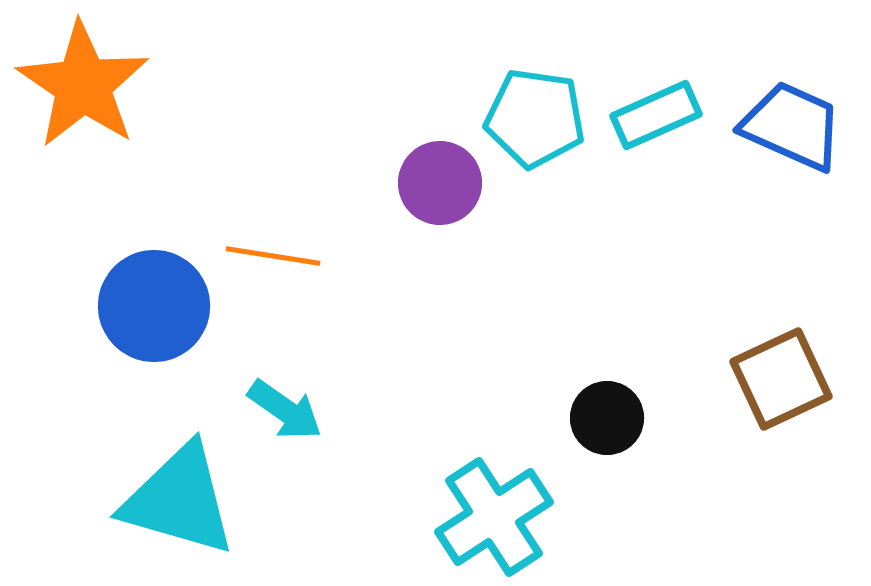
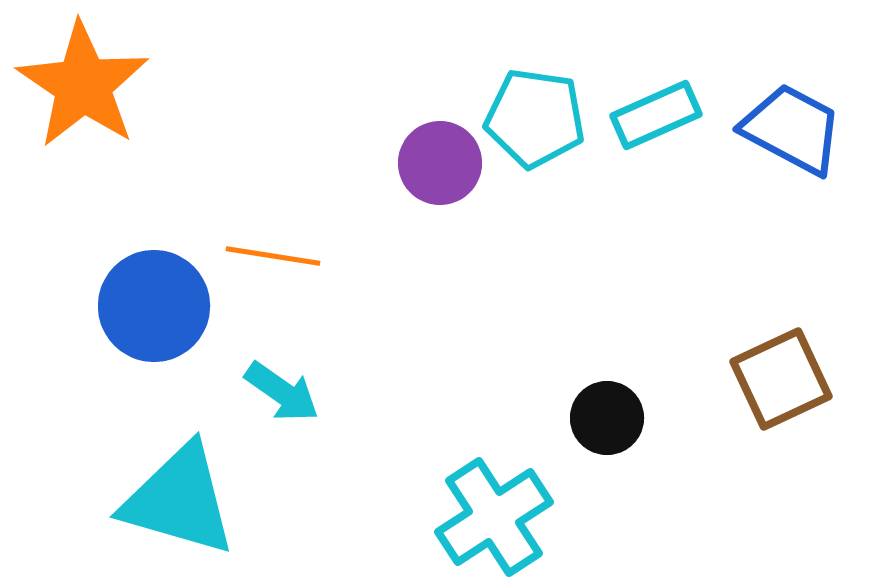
blue trapezoid: moved 3 px down; rotated 4 degrees clockwise
purple circle: moved 20 px up
cyan arrow: moved 3 px left, 18 px up
